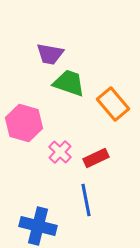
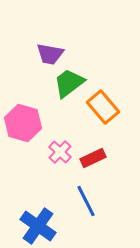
green trapezoid: rotated 56 degrees counterclockwise
orange rectangle: moved 10 px left, 3 px down
pink hexagon: moved 1 px left
red rectangle: moved 3 px left
blue line: moved 1 px down; rotated 16 degrees counterclockwise
blue cross: rotated 21 degrees clockwise
